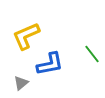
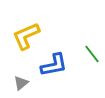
blue L-shape: moved 4 px right, 1 px down
